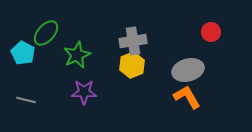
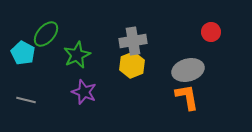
green ellipse: moved 1 px down
purple star: rotated 20 degrees clockwise
orange L-shape: rotated 20 degrees clockwise
